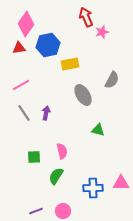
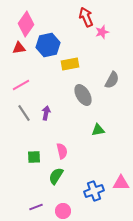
green triangle: rotated 24 degrees counterclockwise
blue cross: moved 1 px right, 3 px down; rotated 18 degrees counterclockwise
purple line: moved 4 px up
